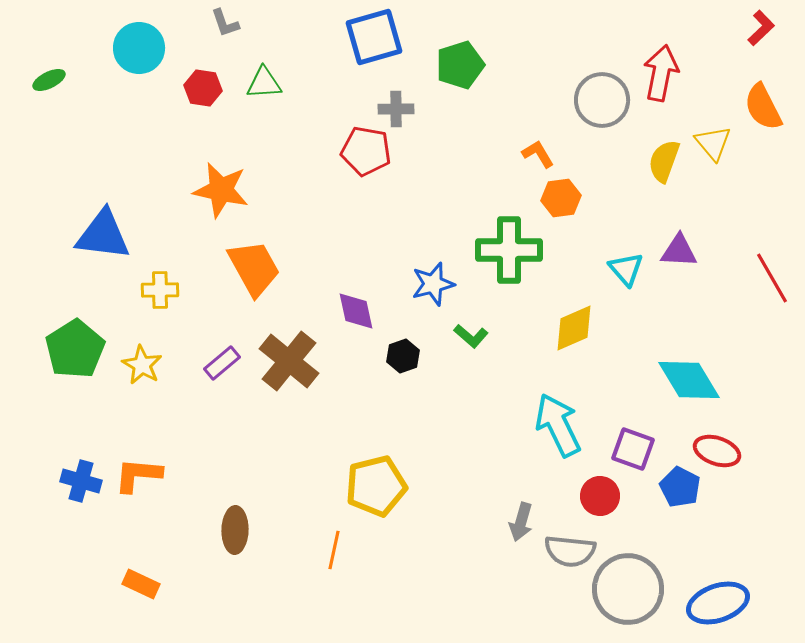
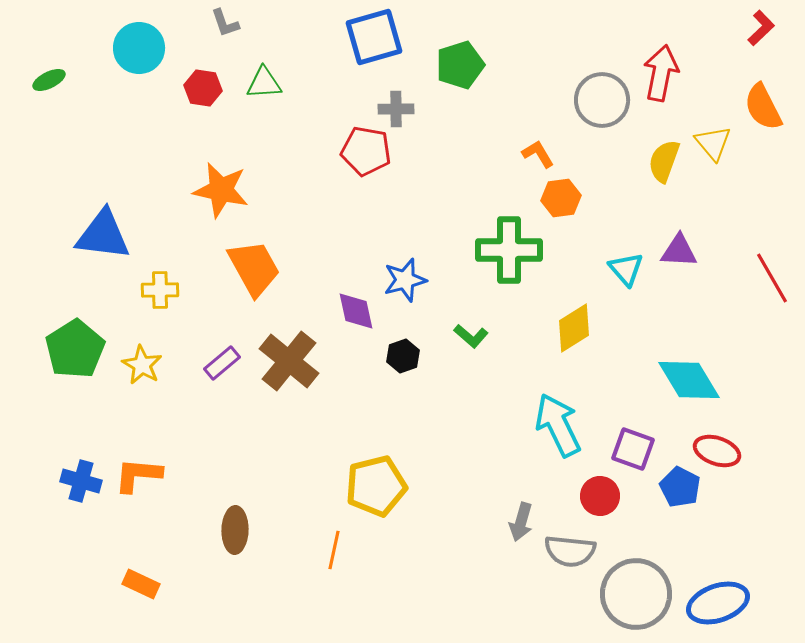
blue star at (433, 284): moved 28 px left, 4 px up
yellow diamond at (574, 328): rotated 9 degrees counterclockwise
gray circle at (628, 589): moved 8 px right, 5 px down
